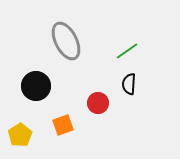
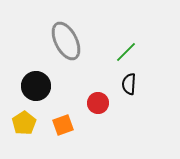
green line: moved 1 px left, 1 px down; rotated 10 degrees counterclockwise
yellow pentagon: moved 4 px right, 12 px up
